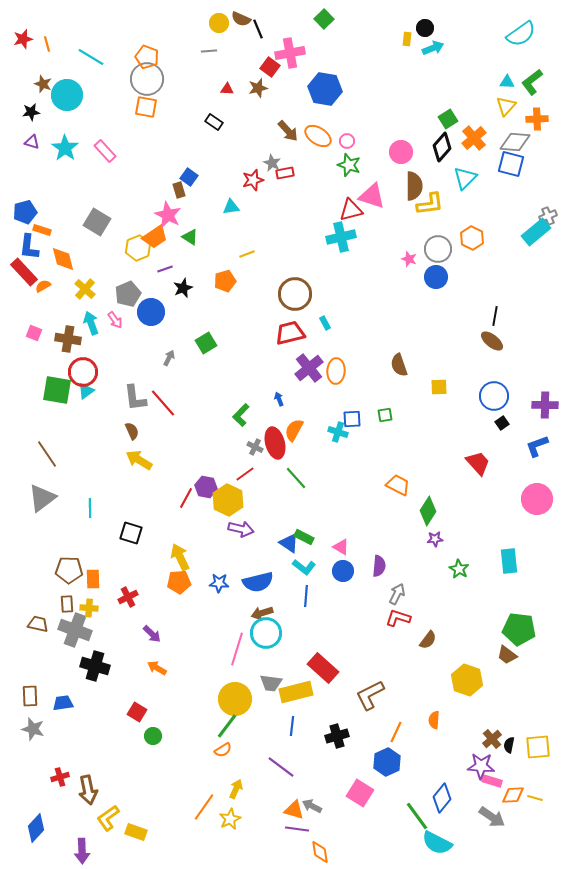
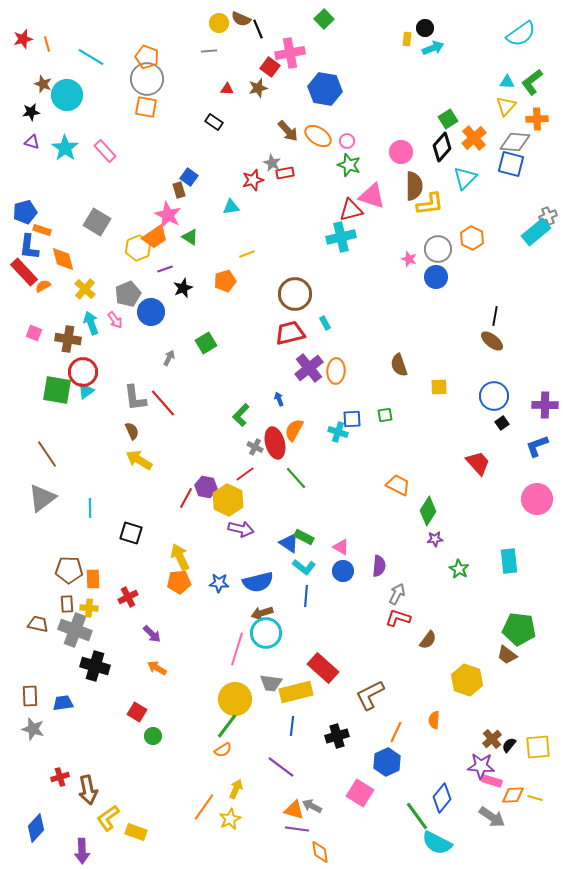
black semicircle at (509, 745): rotated 28 degrees clockwise
